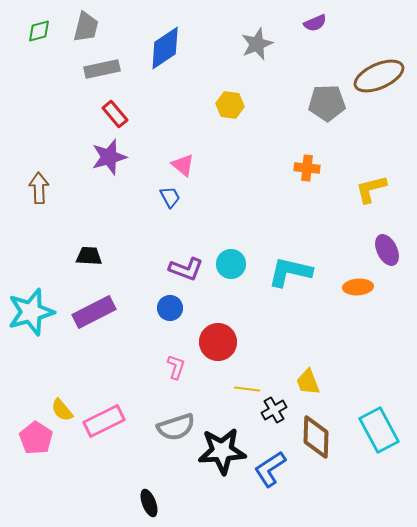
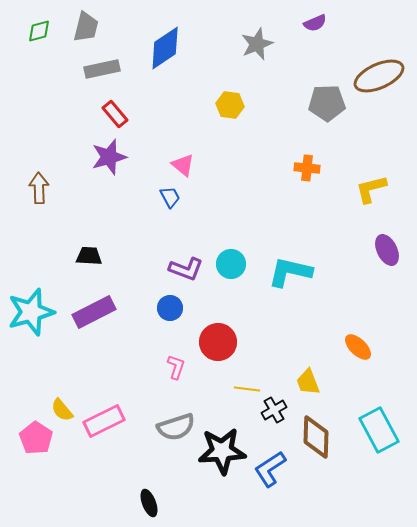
orange ellipse: moved 60 px down; rotated 48 degrees clockwise
